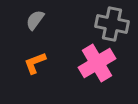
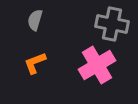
gray semicircle: rotated 20 degrees counterclockwise
pink cross: moved 2 px down
